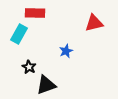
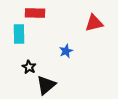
cyan rectangle: rotated 30 degrees counterclockwise
black triangle: rotated 20 degrees counterclockwise
